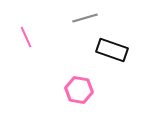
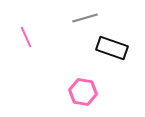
black rectangle: moved 2 px up
pink hexagon: moved 4 px right, 2 px down
